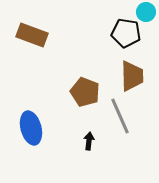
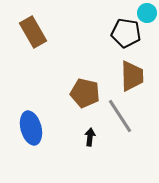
cyan circle: moved 1 px right, 1 px down
brown rectangle: moved 1 px right, 3 px up; rotated 40 degrees clockwise
brown pentagon: moved 1 px down; rotated 8 degrees counterclockwise
gray line: rotated 9 degrees counterclockwise
black arrow: moved 1 px right, 4 px up
